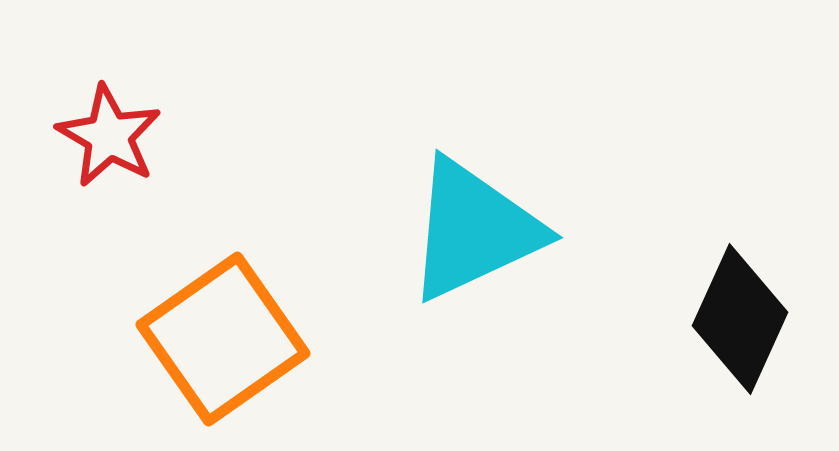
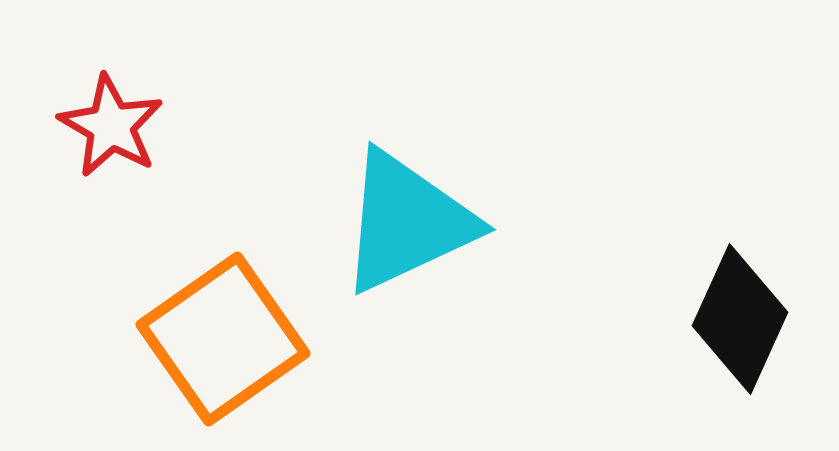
red star: moved 2 px right, 10 px up
cyan triangle: moved 67 px left, 8 px up
